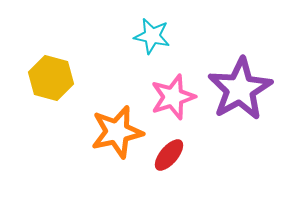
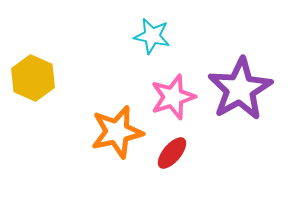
yellow hexagon: moved 18 px left; rotated 9 degrees clockwise
red ellipse: moved 3 px right, 2 px up
